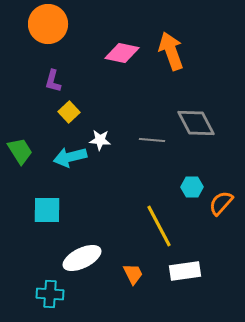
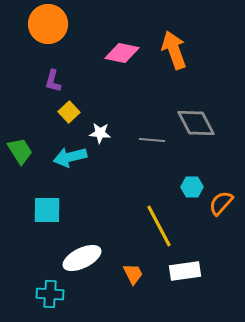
orange arrow: moved 3 px right, 1 px up
white star: moved 7 px up
